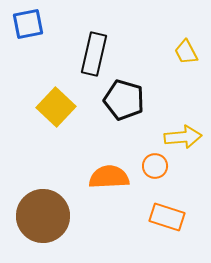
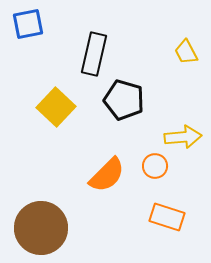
orange semicircle: moved 2 px left, 2 px up; rotated 138 degrees clockwise
brown circle: moved 2 px left, 12 px down
